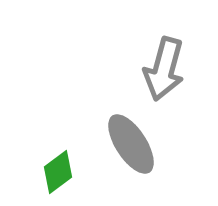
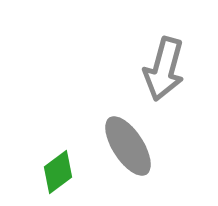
gray ellipse: moved 3 px left, 2 px down
